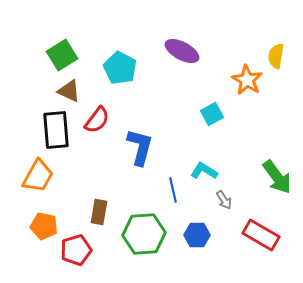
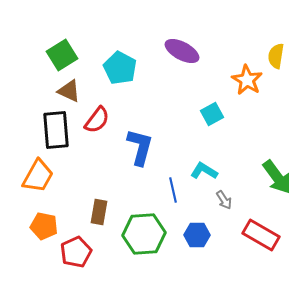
red pentagon: moved 2 px down; rotated 8 degrees counterclockwise
